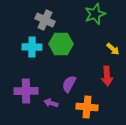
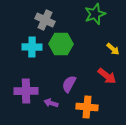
red arrow: rotated 48 degrees counterclockwise
